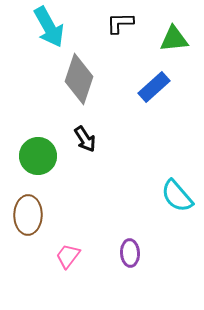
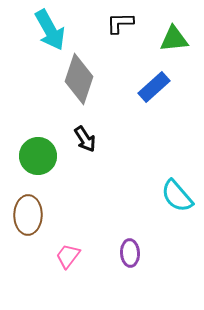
cyan arrow: moved 1 px right, 3 px down
